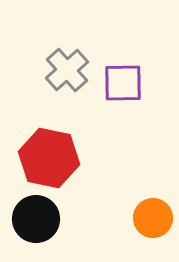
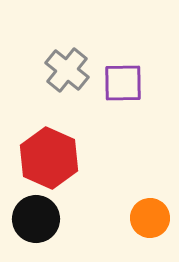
gray cross: rotated 9 degrees counterclockwise
red hexagon: rotated 12 degrees clockwise
orange circle: moved 3 px left
